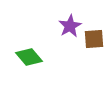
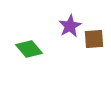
green diamond: moved 8 px up
